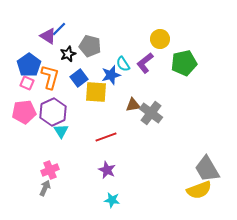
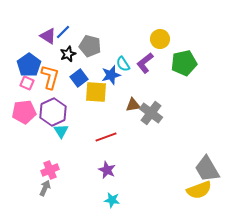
blue line: moved 4 px right, 3 px down
